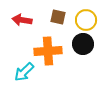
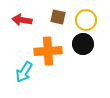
cyan arrow: rotated 15 degrees counterclockwise
